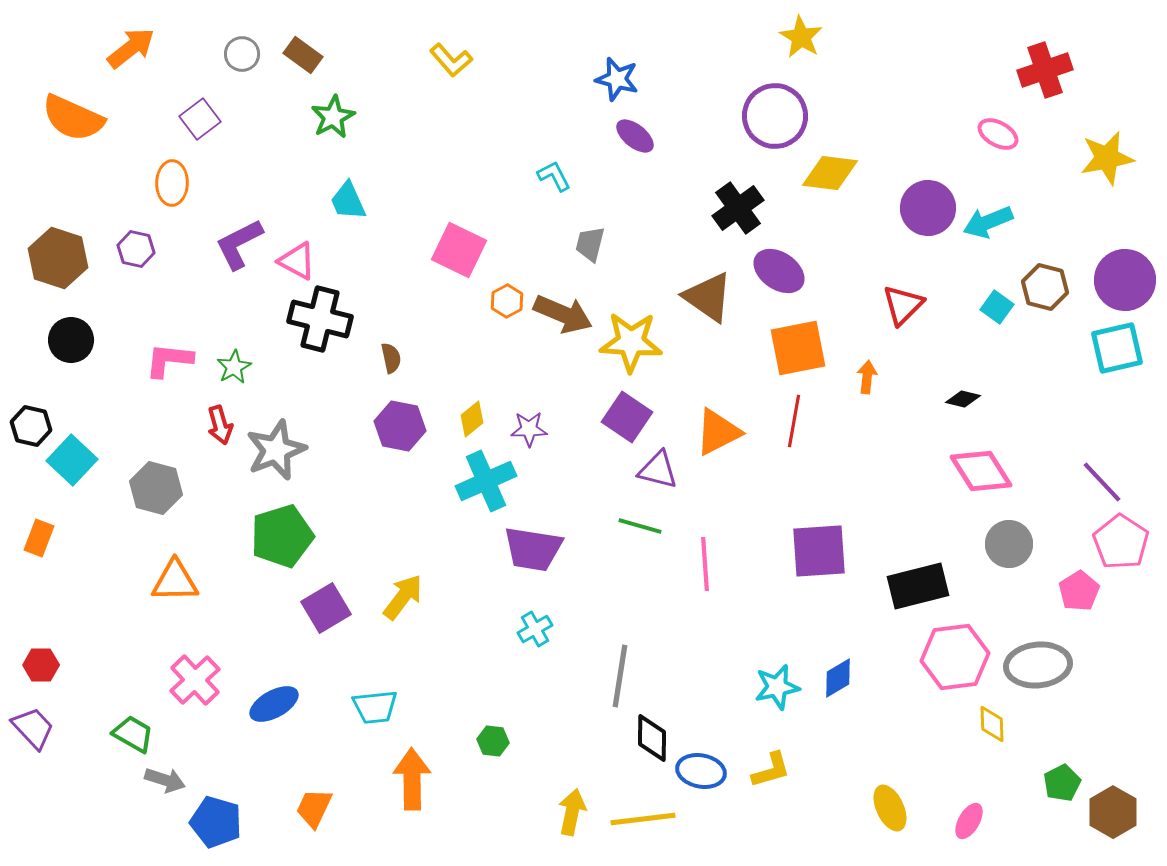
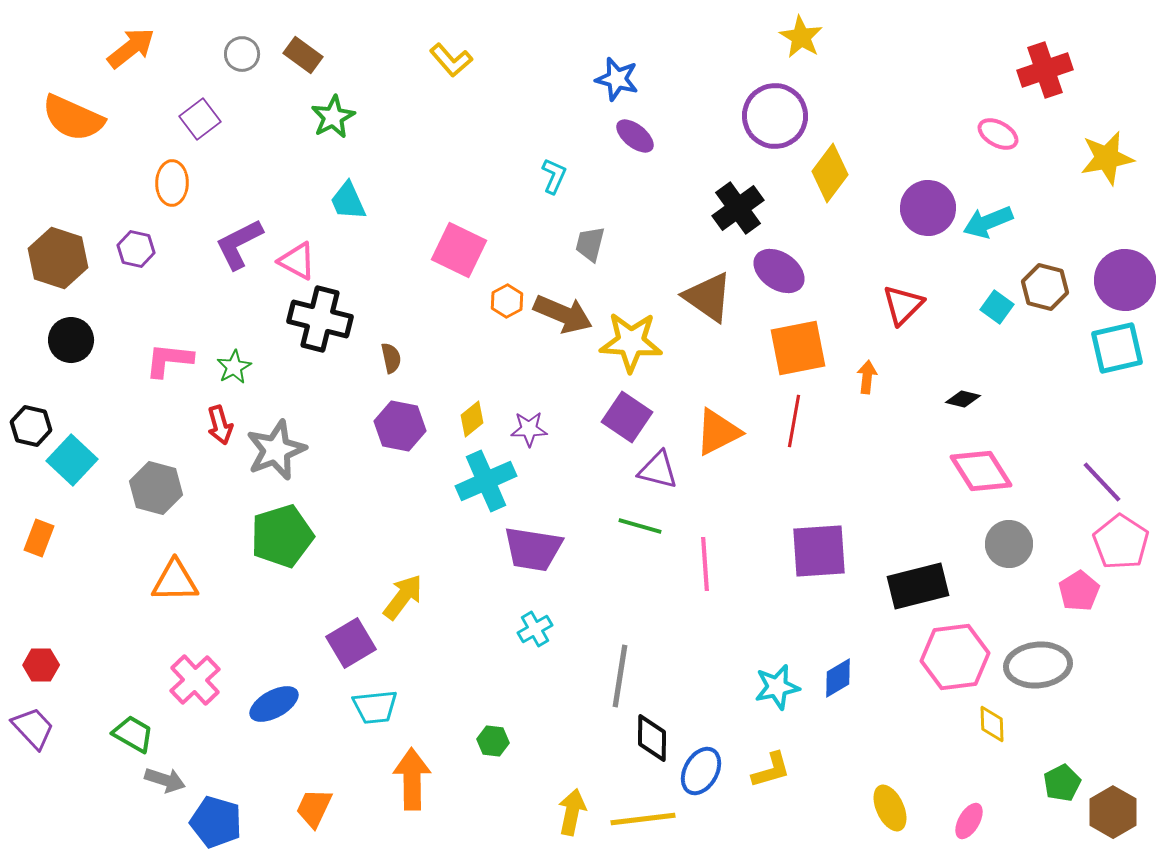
yellow diamond at (830, 173): rotated 60 degrees counterclockwise
cyan L-shape at (554, 176): rotated 51 degrees clockwise
purple square at (326, 608): moved 25 px right, 35 px down
blue ellipse at (701, 771): rotated 72 degrees counterclockwise
